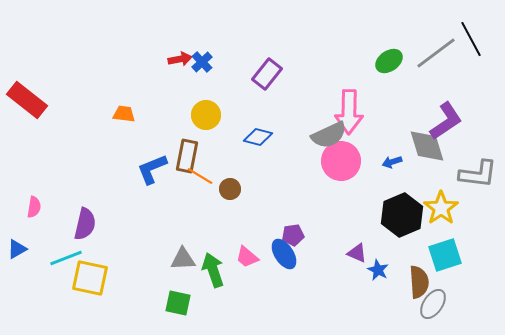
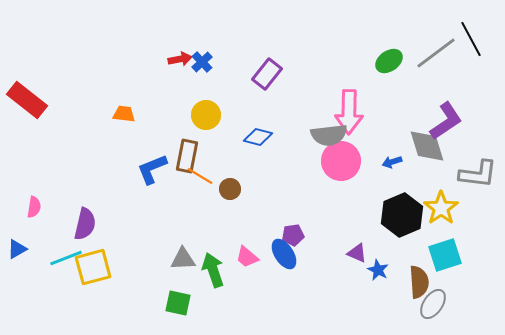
gray semicircle: rotated 18 degrees clockwise
yellow square: moved 3 px right, 11 px up; rotated 27 degrees counterclockwise
